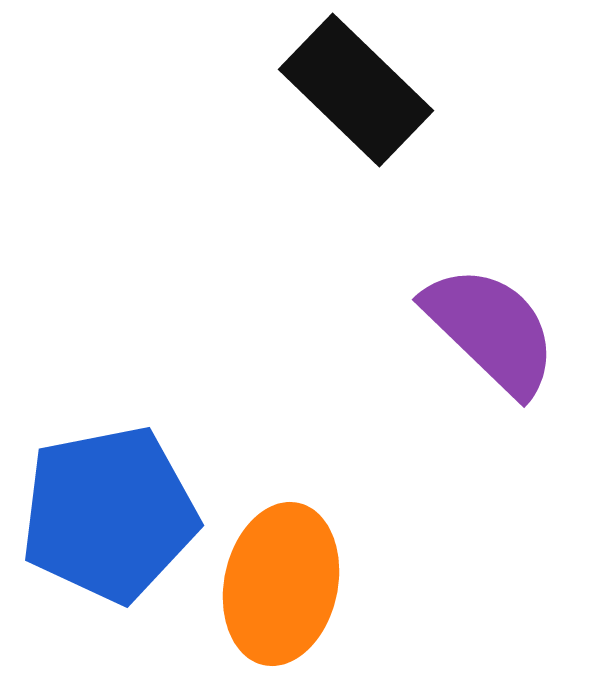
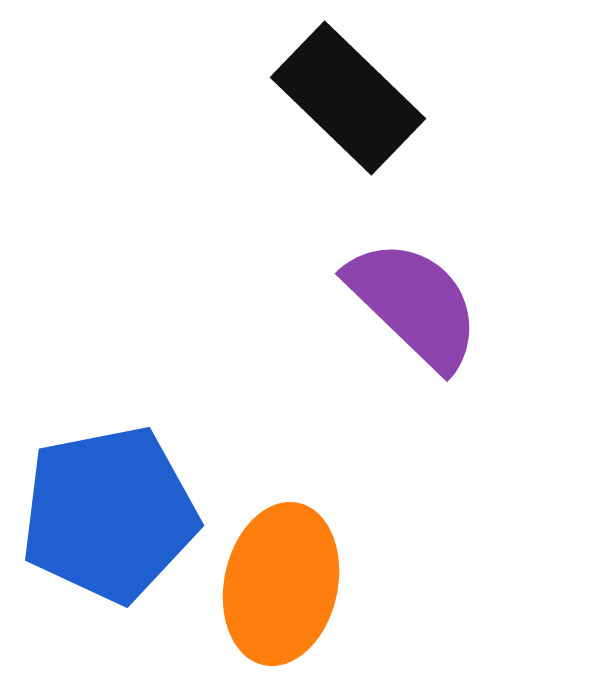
black rectangle: moved 8 px left, 8 px down
purple semicircle: moved 77 px left, 26 px up
